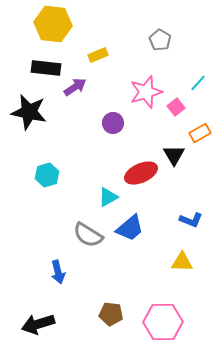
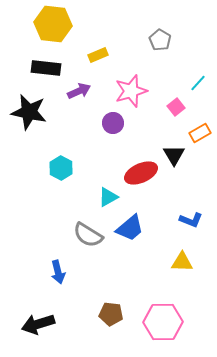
purple arrow: moved 4 px right, 4 px down; rotated 10 degrees clockwise
pink star: moved 15 px left, 1 px up
cyan hexagon: moved 14 px right, 7 px up; rotated 15 degrees counterclockwise
